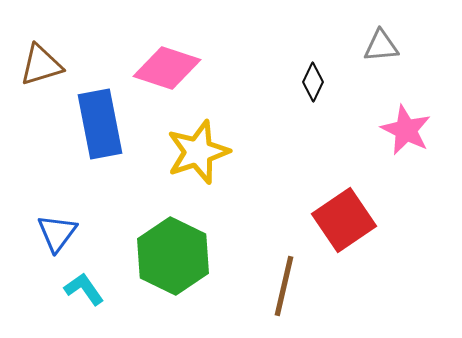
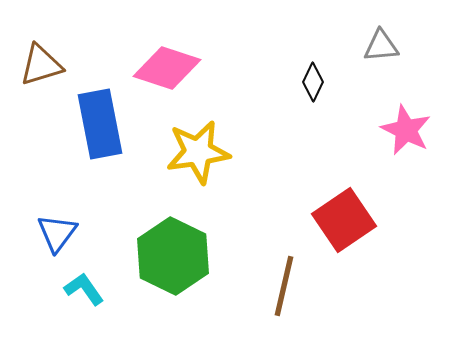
yellow star: rotated 10 degrees clockwise
